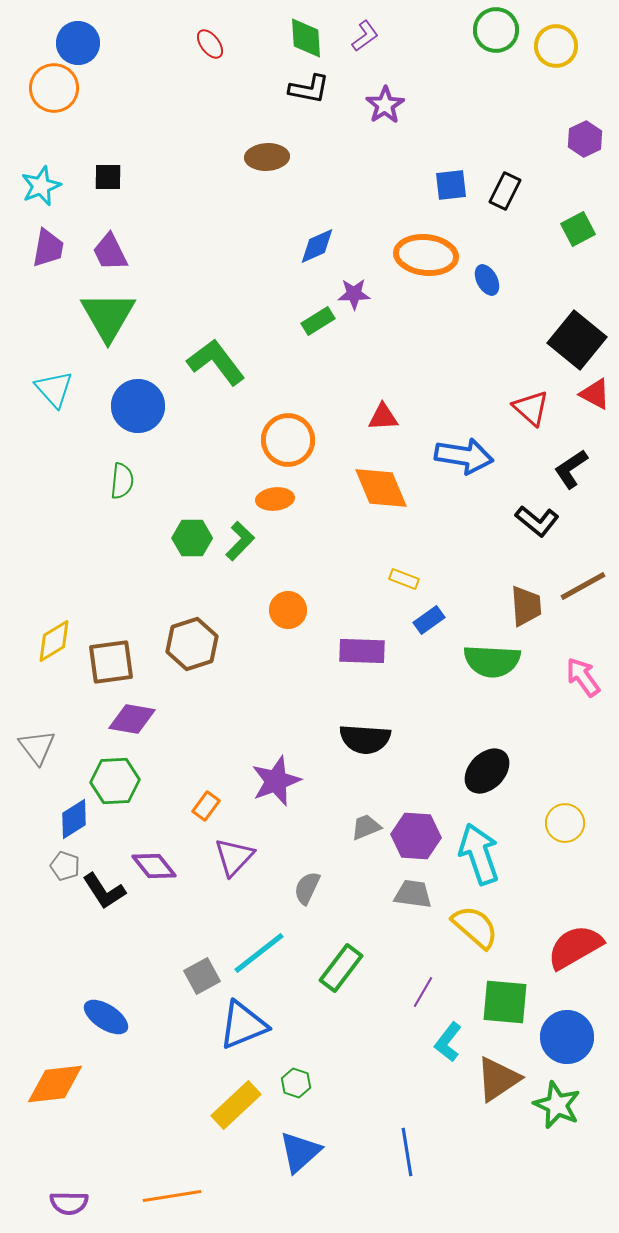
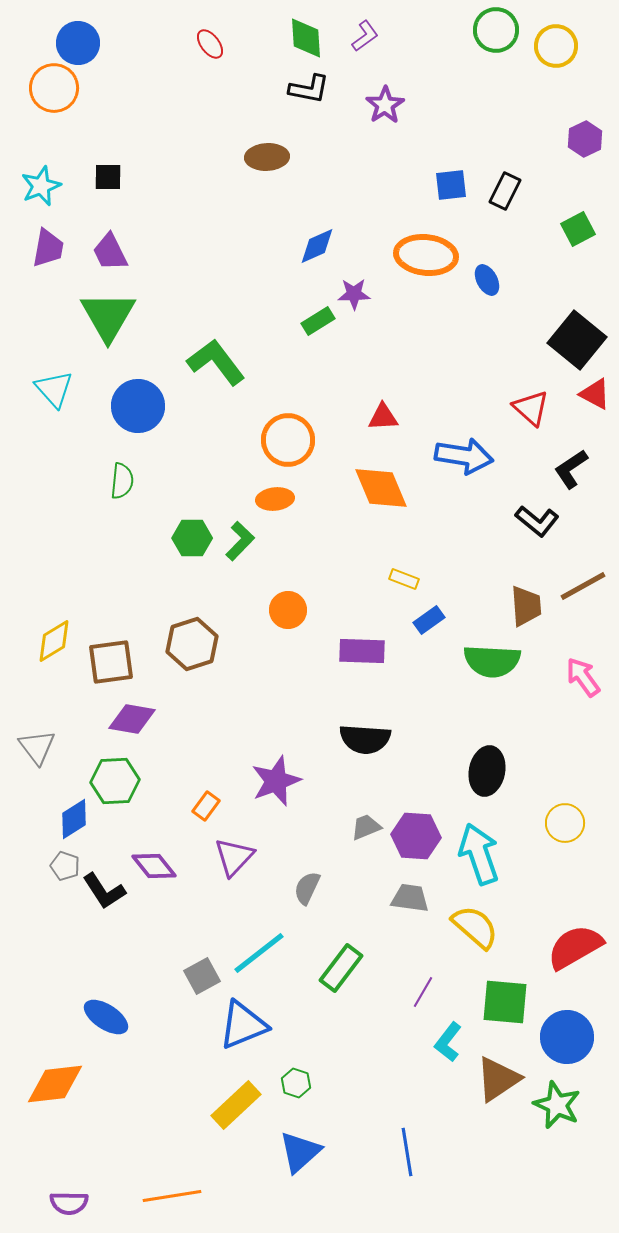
black ellipse at (487, 771): rotated 33 degrees counterclockwise
gray trapezoid at (413, 894): moved 3 px left, 4 px down
